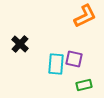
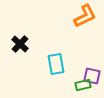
purple square: moved 18 px right, 17 px down
cyan rectangle: rotated 15 degrees counterclockwise
green rectangle: moved 1 px left
